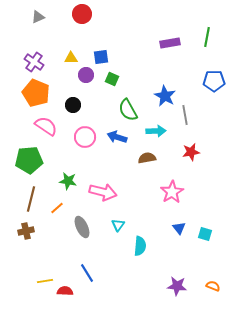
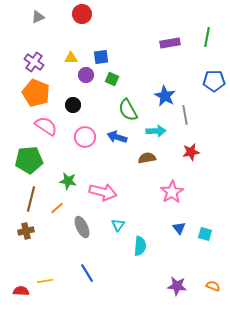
red semicircle: moved 44 px left
